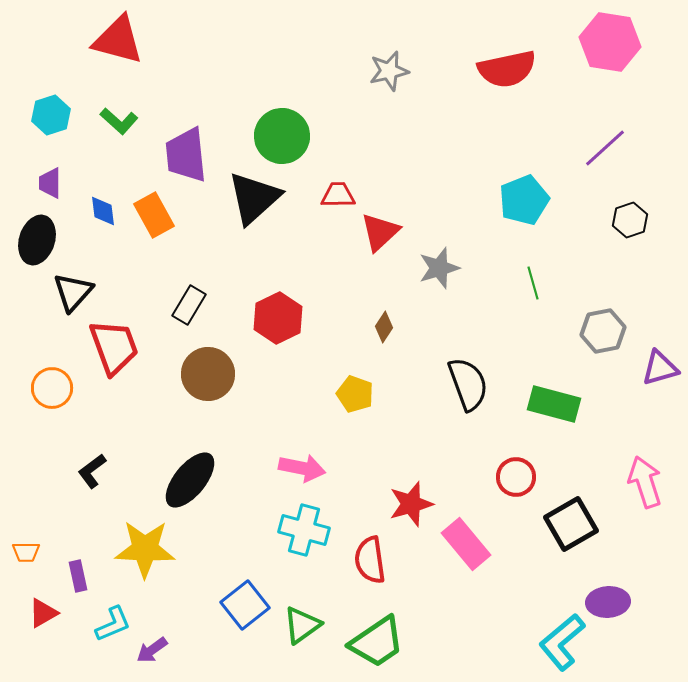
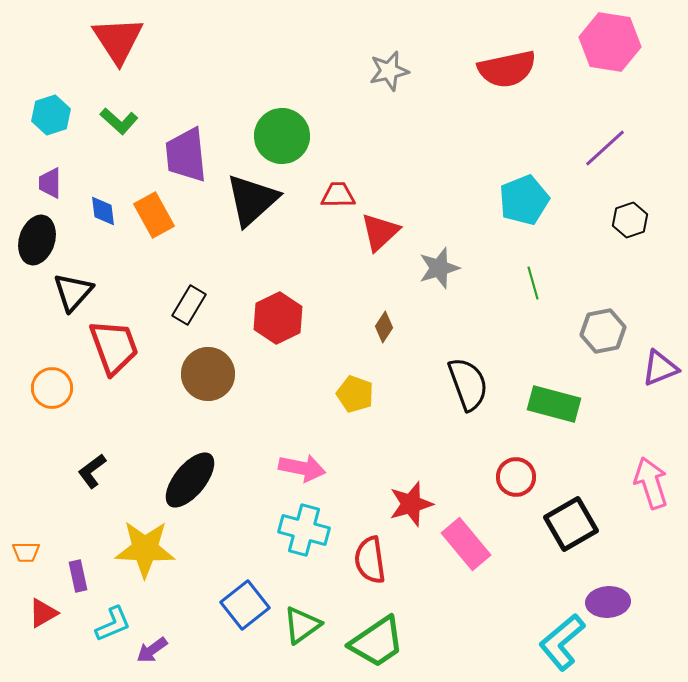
red triangle at (118, 40): rotated 42 degrees clockwise
black triangle at (254, 198): moved 2 px left, 2 px down
purple triangle at (660, 368): rotated 6 degrees counterclockwise
pink arrow at (645, 482): moved 6 px right, 1 px down
